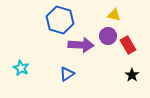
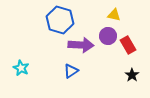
blue triangle: moved 4 px right, 3 px up
